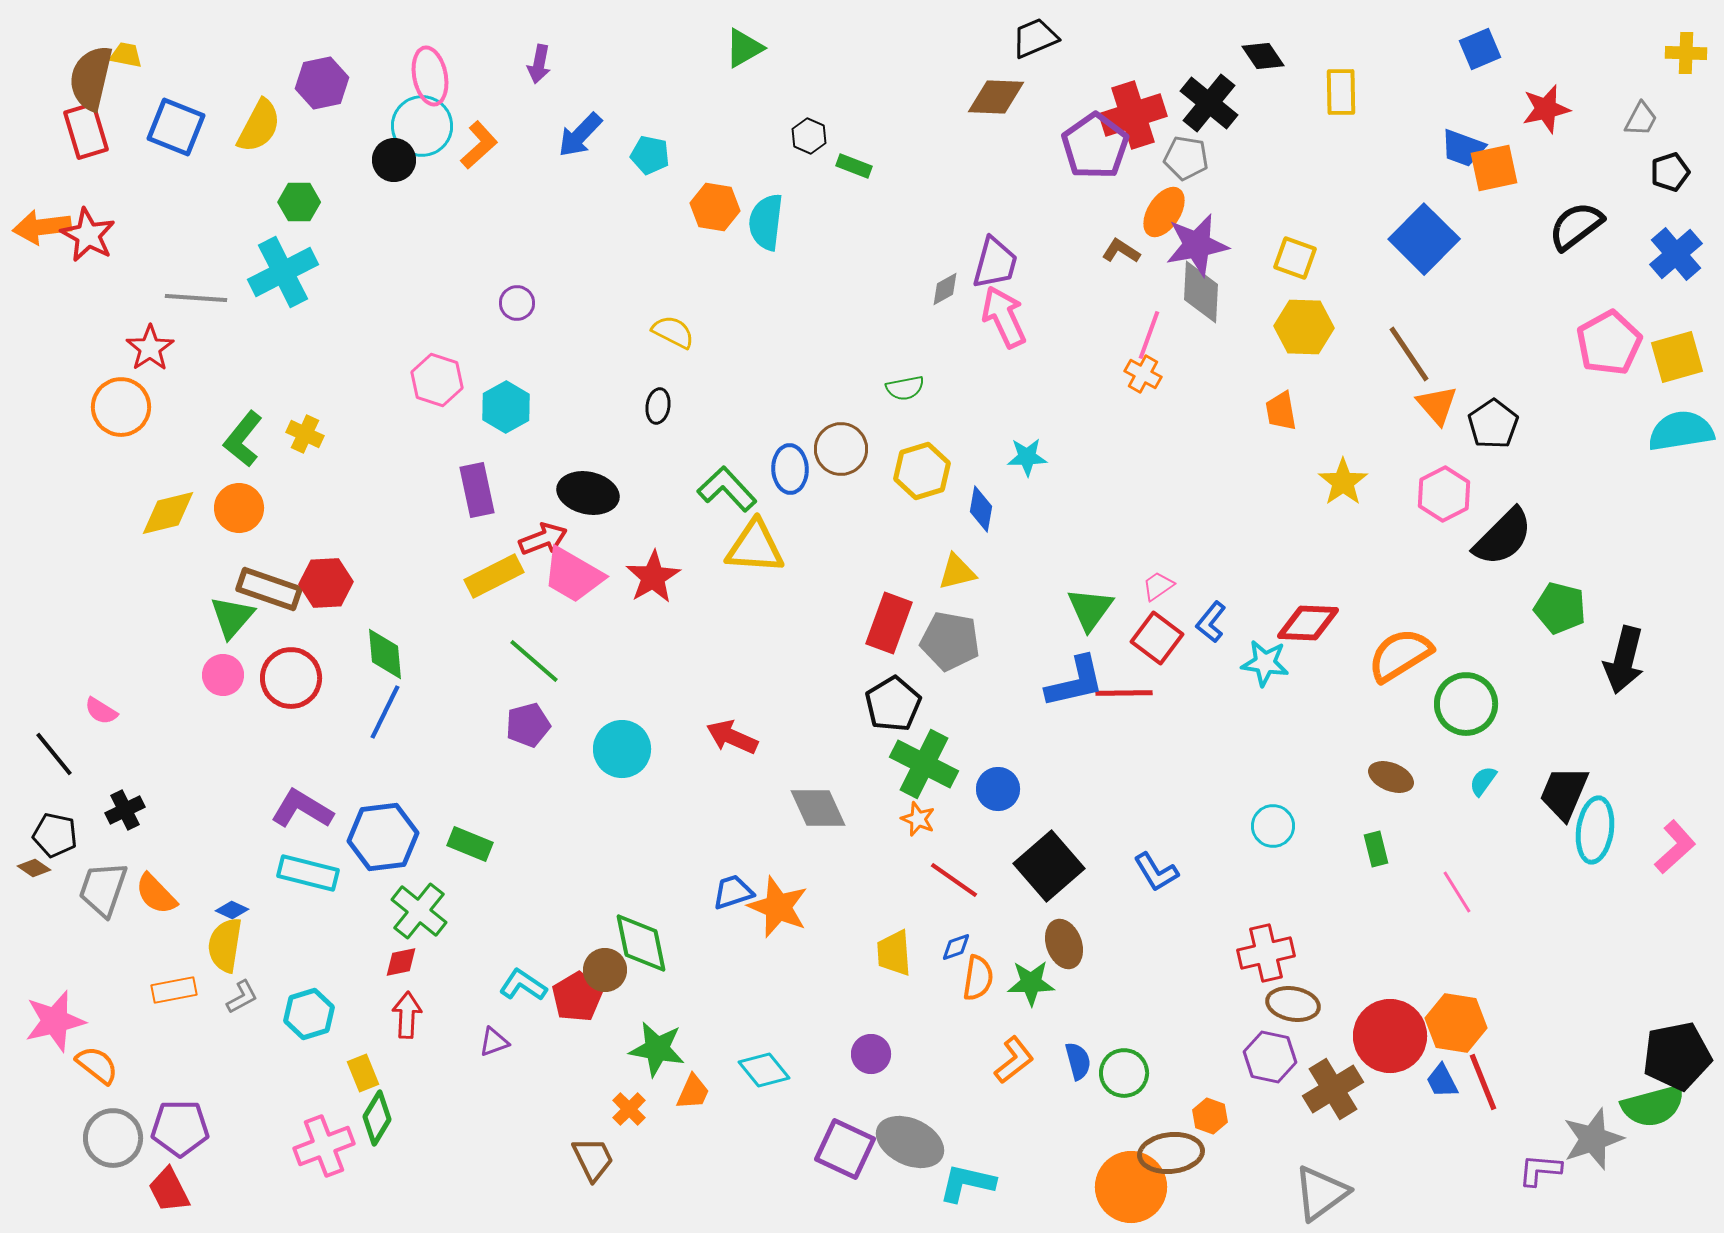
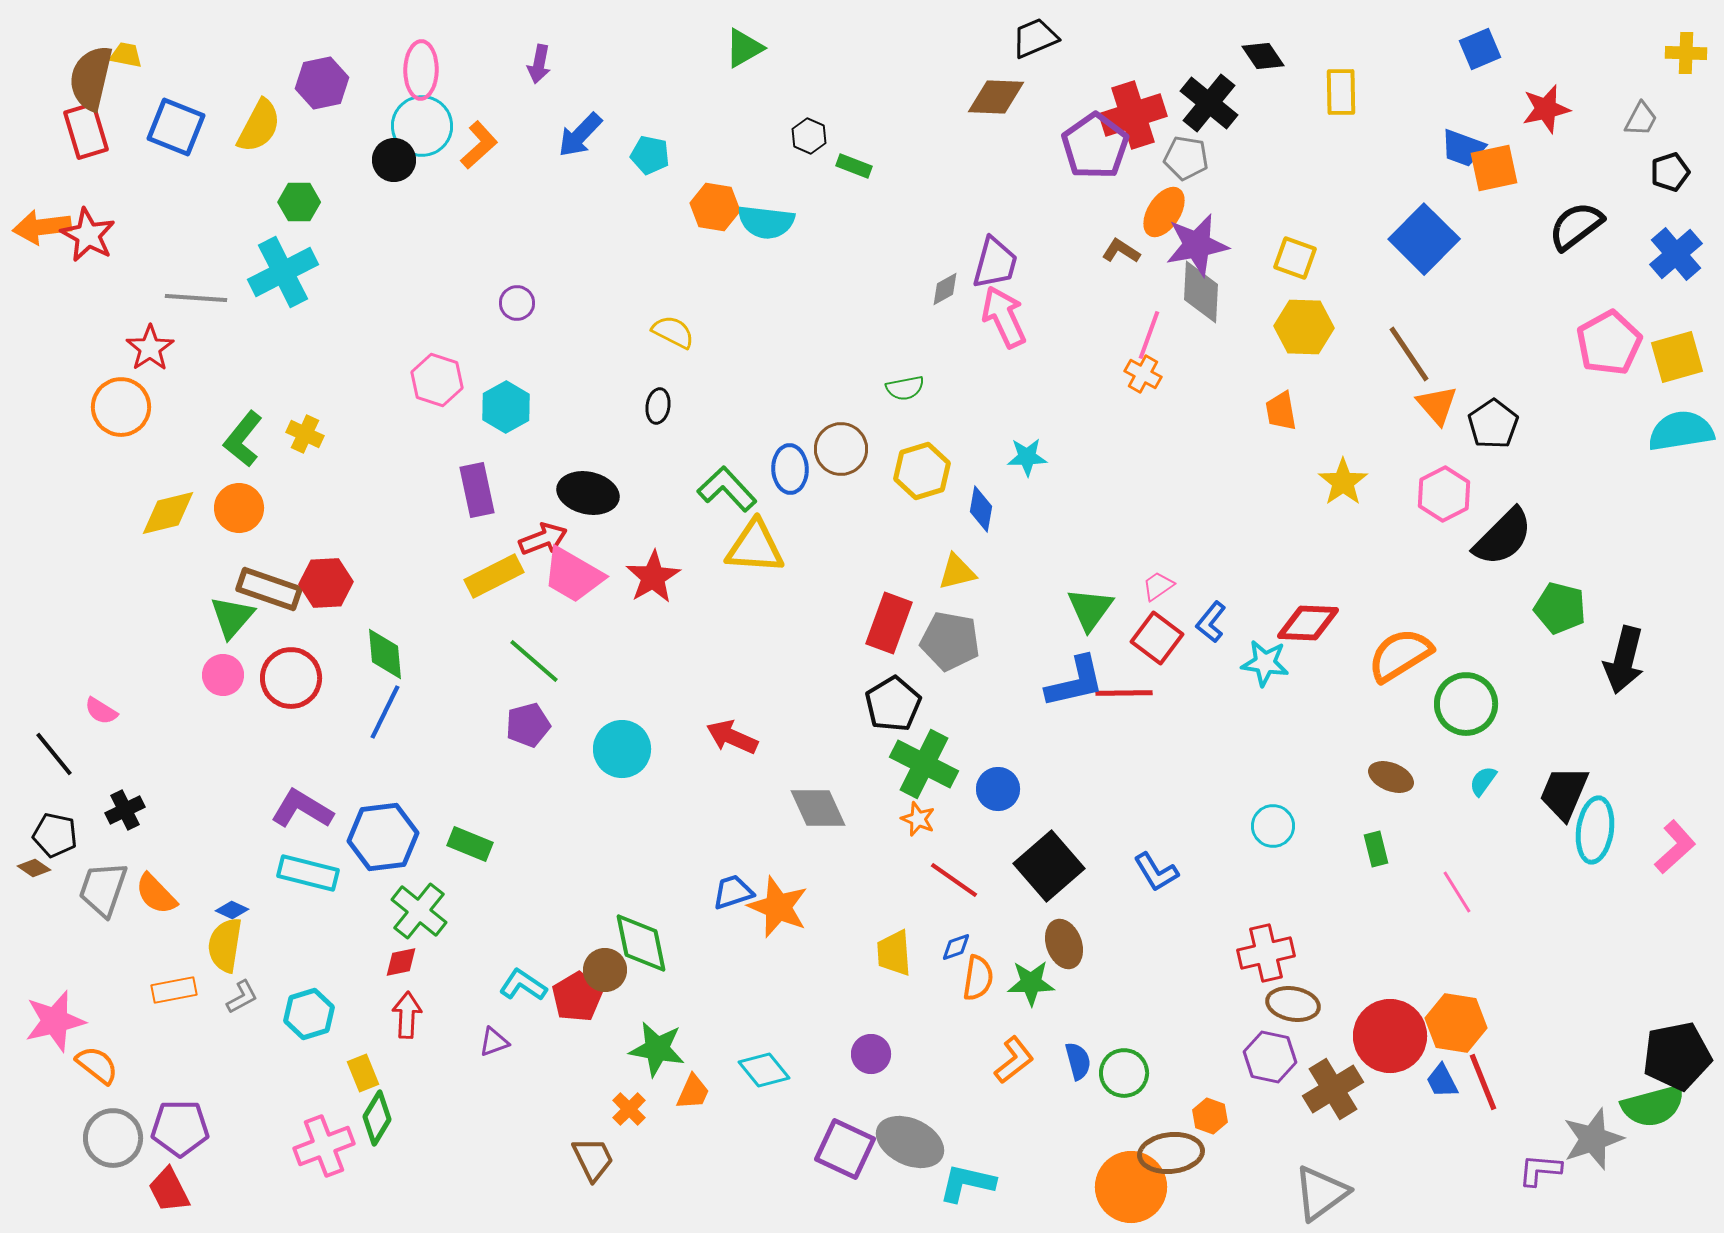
pink ellipse at (430, 76): moved 9 px left, 6 px up; rotated 12 degrees clockwise
cyan semicircle at (766, 222): rotated 90 degrees counterclockwise
